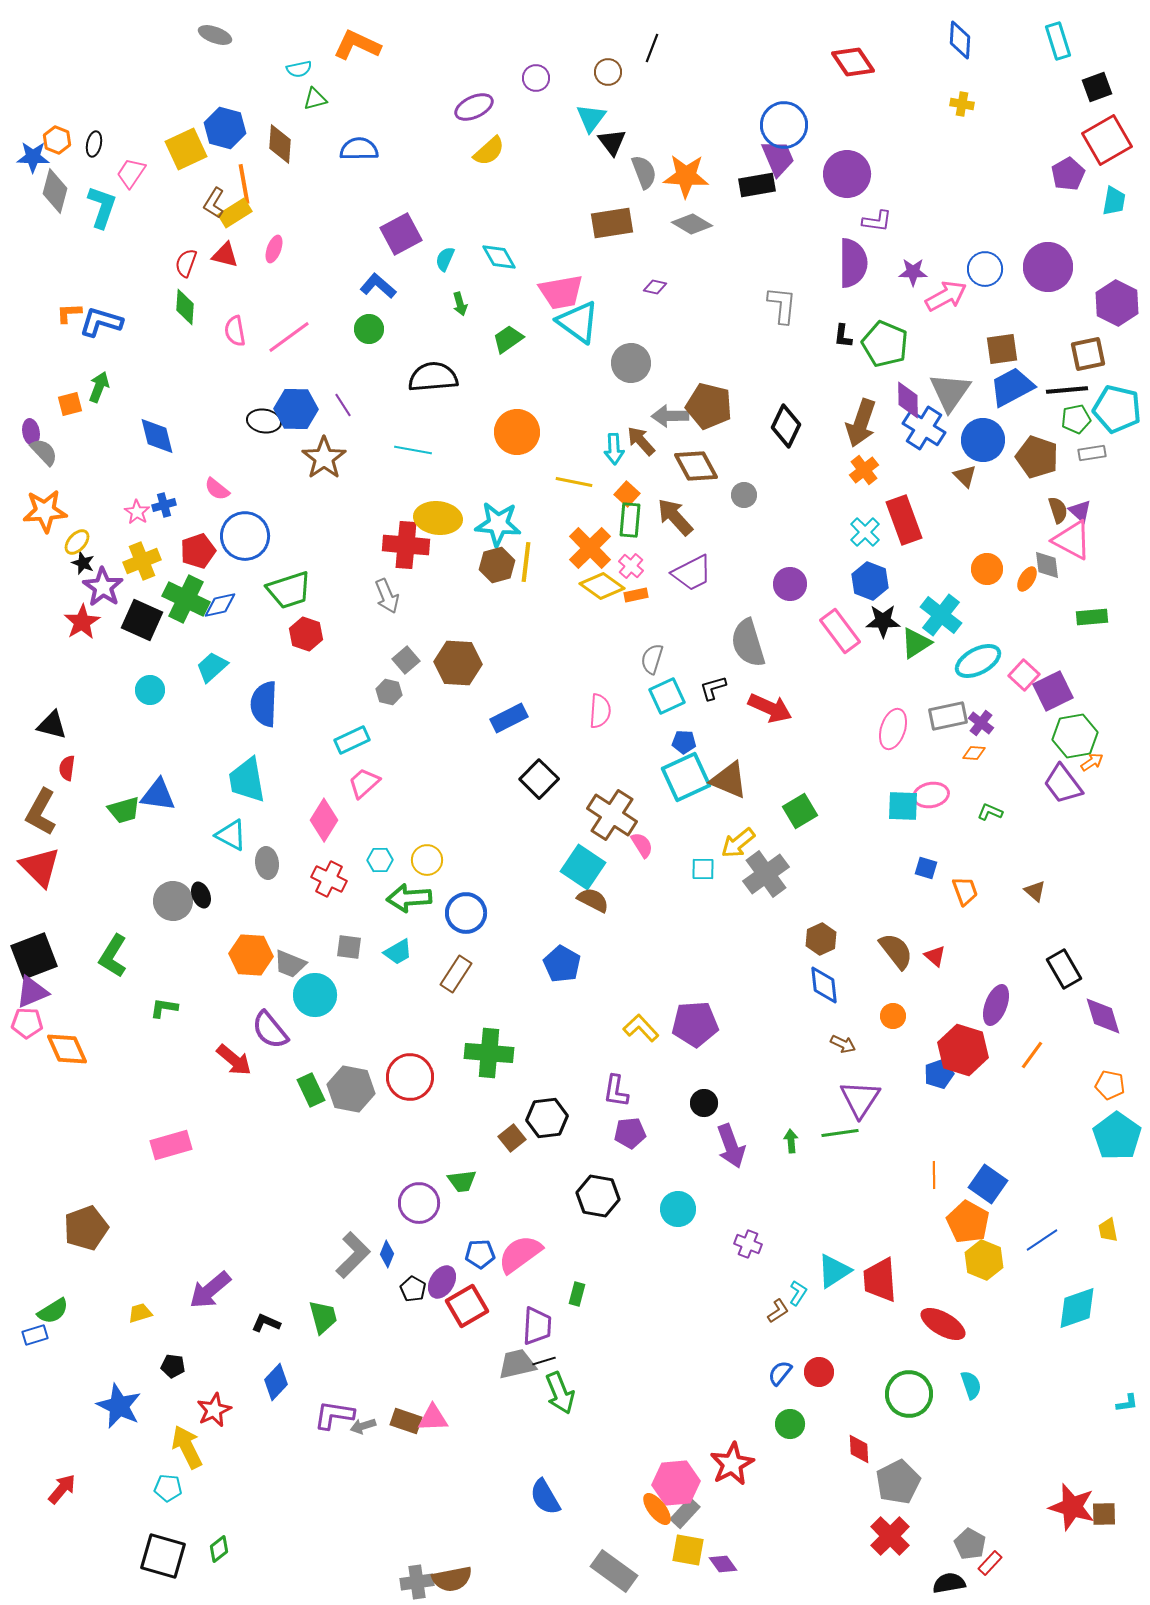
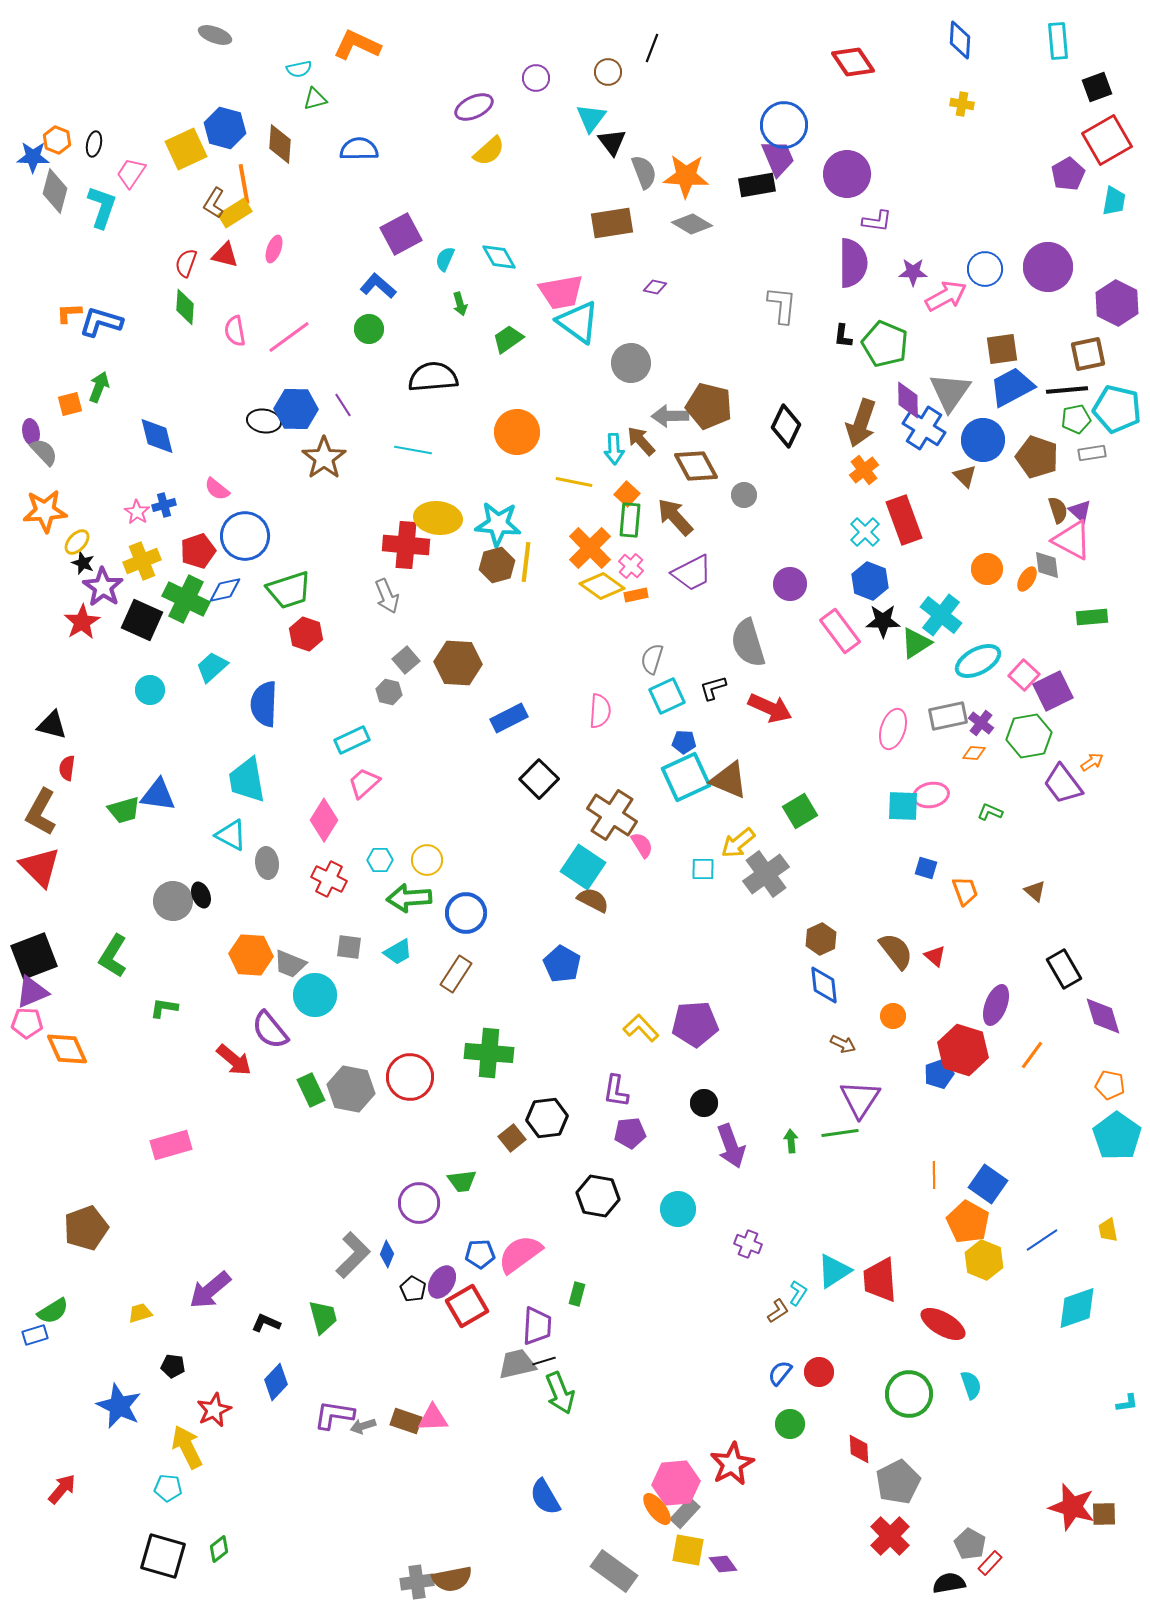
cyan rectangle at (1058, 41): rotated 12 degrees clockwise
blue diamond at (220, 605): moved 5 px right, 15 px up
green hexagon at (1075, 736): moved 46 px left
